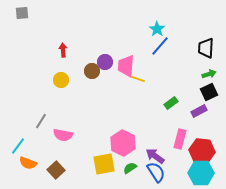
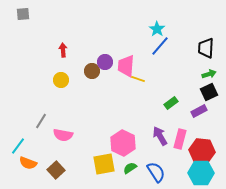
gray square: moved 1 px right, 1 px down
purple arrow: moved 5 px right, 20 px up; rotated 24 degrees clockwise
